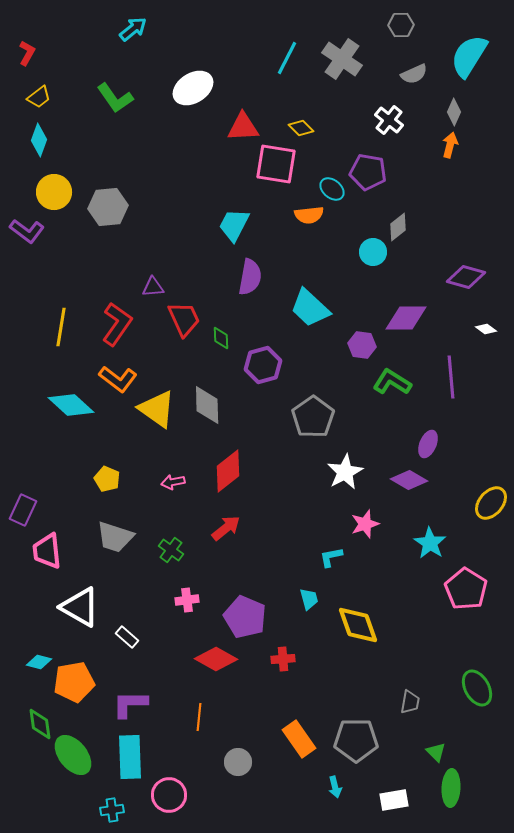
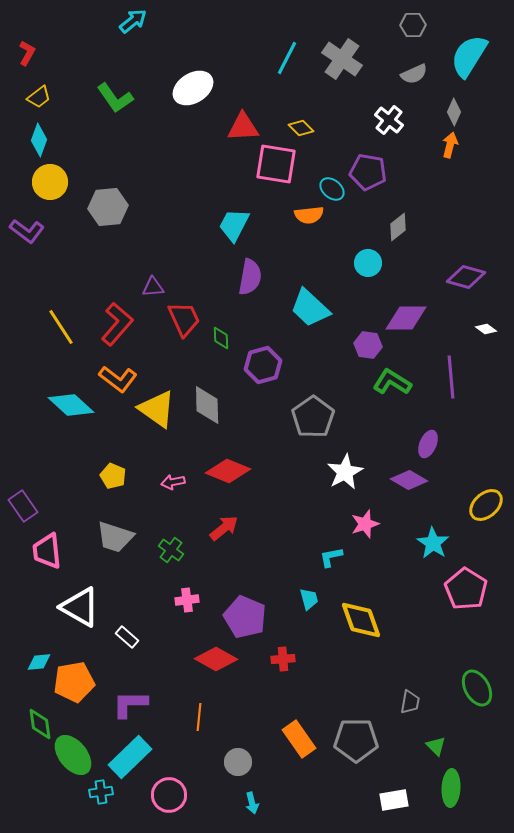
gray hexagon at (401, 25): moved 12 px right
cyan arrow at (133, 29): moved 8 px up
yellow circle at (54, 192): moved 4 px left, 10 px up
cyan circle at (373, 252): moved 5 px left, 11 px down
red L-shape at (117, 324): rotated 6 degrees clockwise
yellow line at (61, 327): rotated 42 degrees counterclockwise
purple hexagon at (362, 345): moved 6 px right
red diamond at (228, 471): rotated 60 degrees clockwise
yellow pentagon at (107, 479): moved 6 px right, 3 px up
yellow ellipse at (491, 503): moved 5 px left, 2 px down; rotated 8 degrees clockwise
purple rectangle at (23, 510): moved 4 px up; rotated 60 degrees counterclockwise
red arrow at (226, 528): moved 2 px left
cyan star at (430, 543): moved 3 px right
yellow diamond at (358, 625): moved 3 px right, 5 px up
cyan diamond at (39, 662): rotated 20 degrees counterclockwise
green triangle at (436, 752): moved 6 px up
cyan rectangle at (130, 757): rotated 48 degrees clockwise
cyan arrow at (335, 787): moved 83 px left, 16 px down
cyan cross at (112, 810): moved 11 px left, 18 px up
